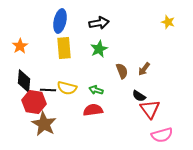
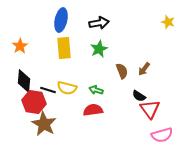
blue ellipse: moved 1 px right, 1 px up
black line: rotated 14 degrees clockwise
